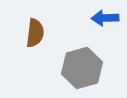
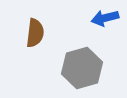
blue arrow: rotated 12 degrees counterclockwise
